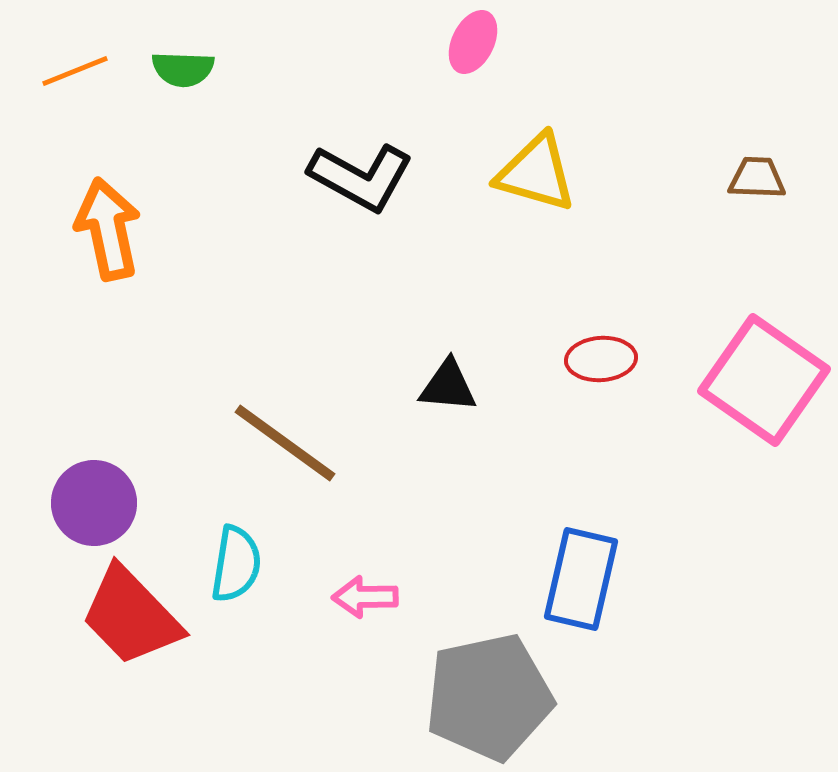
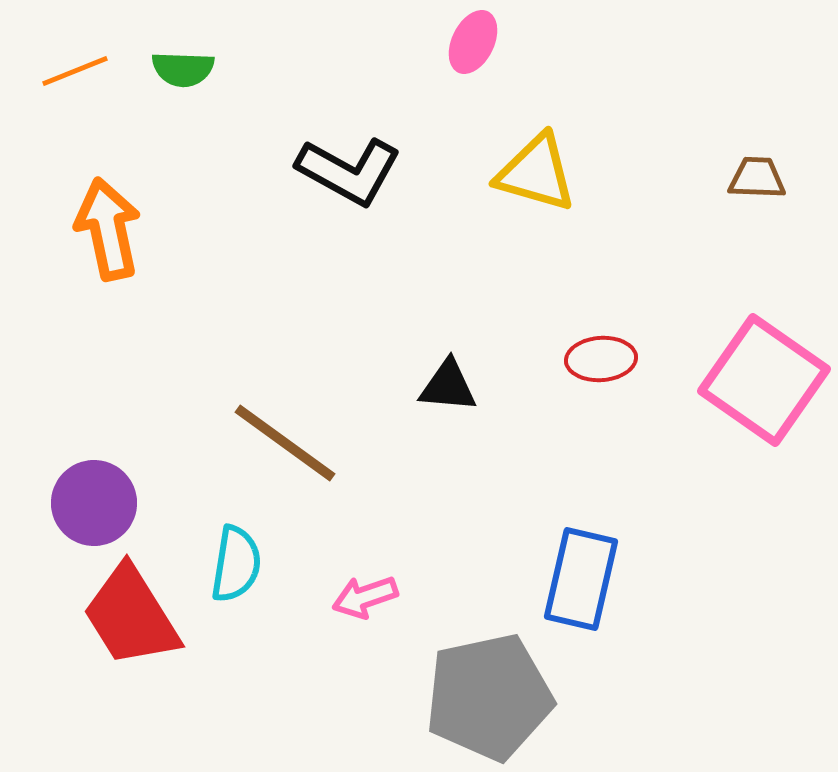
black L-shape: moved 12 px left, 6 px up
pink arrow: rotated 18 degrees counterclockwise
red trapezoid: rotated 12 degrees clockwise
